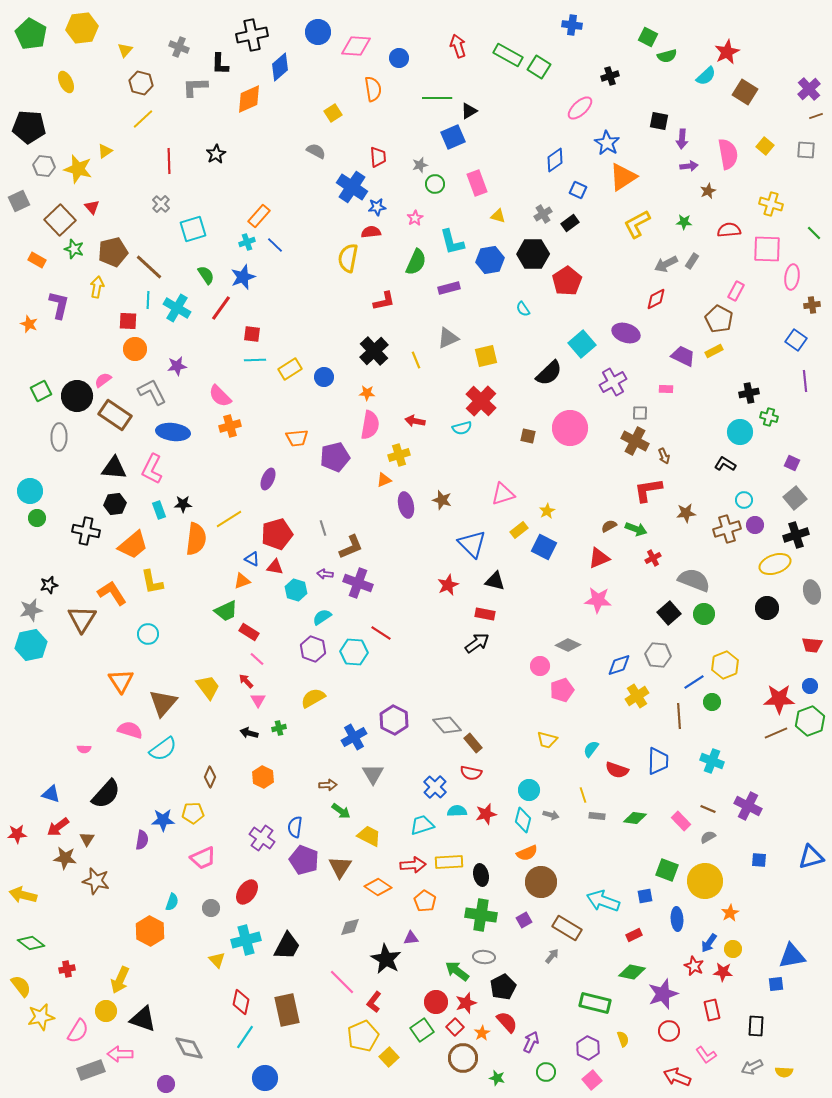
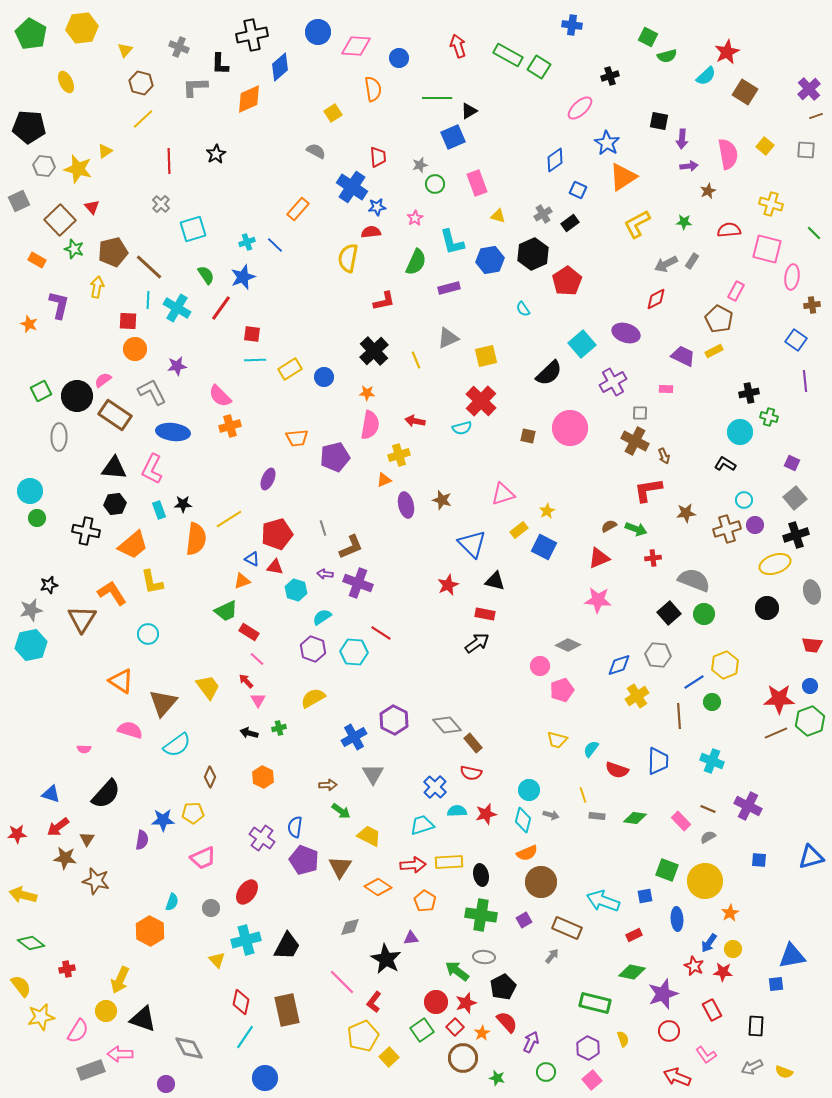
orange rectangle at (259, 216): moved 39 px right, 7 px up
pink square at (767, 249): rotated 12 degrees clockwise
black hexagon at (533, 254): rotated 24 degrees counterclockwise
red cross at (653, 558): rotated 21 degrees clockwise
orange triangle at (121, 681): rotated 24 degrees counterclockwise
yellow trapezoid at (547, 740): moved 10 px right
cyan semicircle at (163, 749): moved 14 px right, 4 px up
brown rectangle at (567, 928): rotated 8 degrees counterclockwise
red rectangle at (712, 1010): rotated 15 degrees counterclockwise
yellow semicircle at (784, 1072): rotated 18 degrees clockwise
